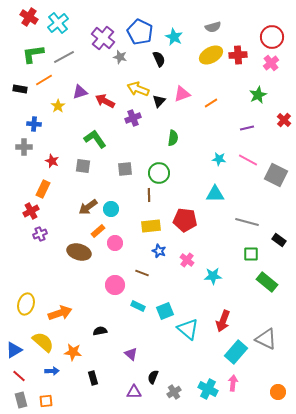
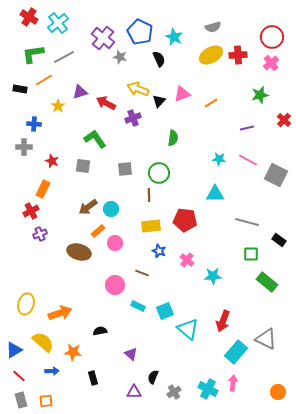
green star at (258, 95): moved 2 px right; rotated 12 degrees clockwise
red arrow at (105, 101): moved 1 px right, 2 px down
